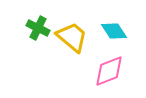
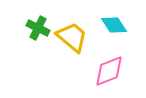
cyan diamond: moved 6 px up
